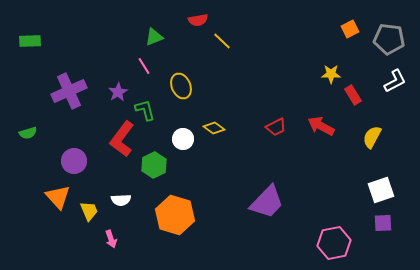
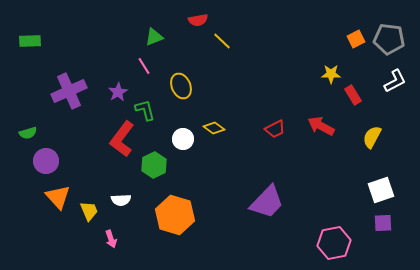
orange square: moved 6 px right, 10 px down
red trapezoid: moved 1 px left, 2 px down
purple circle: moved 28 px left
